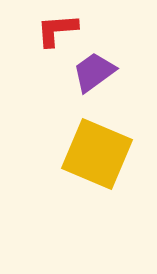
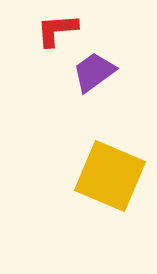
yellow square: moved 13 px right, 22 px down
